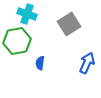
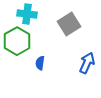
cyan cross: rotated 12 degrees counterclockwise
green hexagon: rotated 20 degrees counterclockwise
